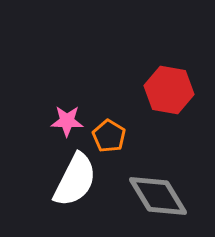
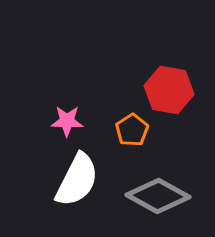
orange pentagon: moved 23 px right, 6 px up; rotated 8 degrees clockwise
white semicircle: moved 2 px right
gray diamond: rotated 30 degrees counterclockwise
